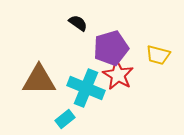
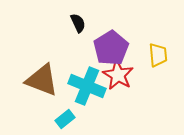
black semicircle: rotated 30 degrees clockwise
purple pentagon: rotated 16 degrees counterclockwise
yellow trapezoid: rotated 110 degrees counterclockwise
brown triangle: moved 3 px right; rotated 21 degrees clockwise
cyan cross: moved 1 px right, 2 px up
